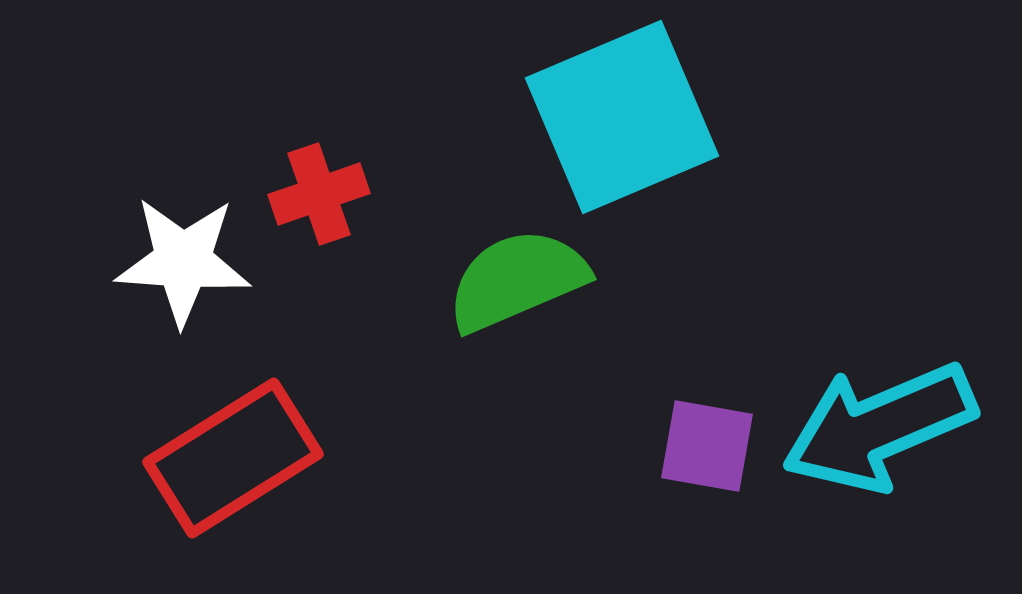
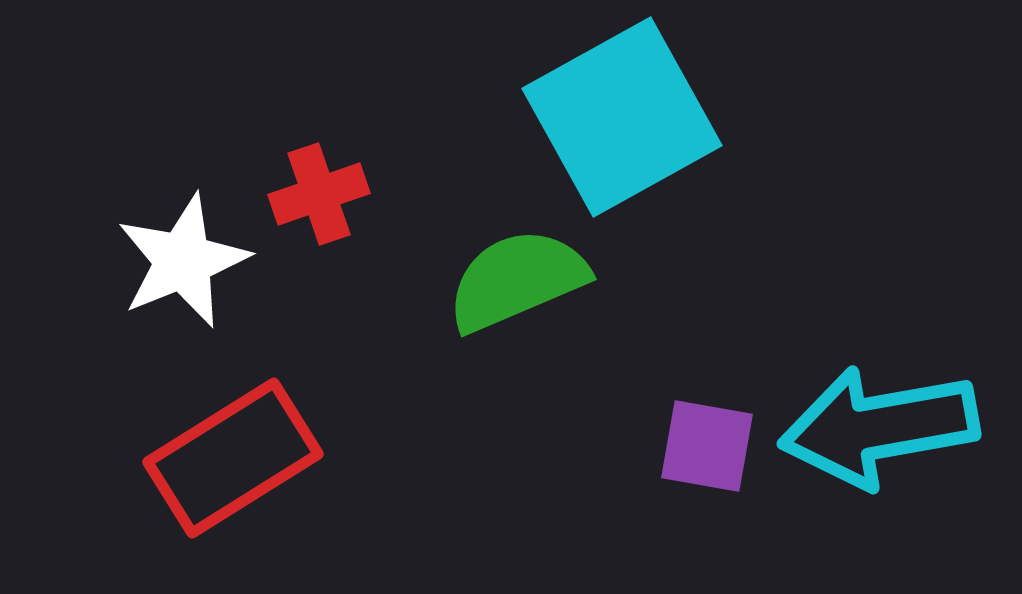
cyan square: rotated 6 degrees counterclockwise
white star: rotated 26 degrees counterclockwise
cyan arrow: rotated 13 degrees clockwise
